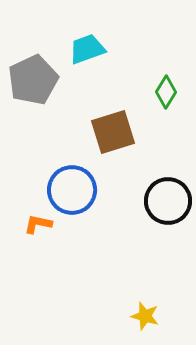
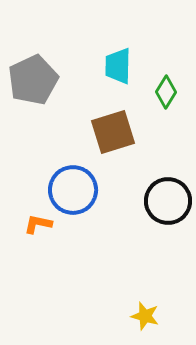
cyan trapezoid: moved 31 px right, 17 px down; rotated 69 degrees counterclockwise
blue circle: moved 1 px right
